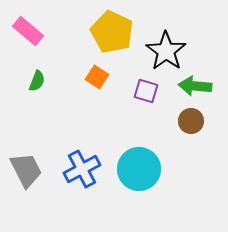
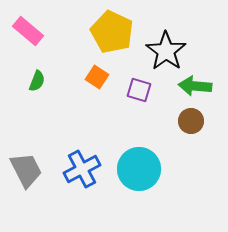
purple square: moved 7 px left, 1 px up
